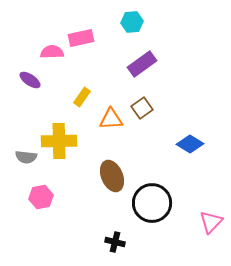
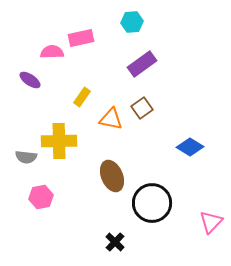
orange triangle: rotated 15 degrees clockwise
blue diamond: moved 3 px down
black cross: rotated 30 degrees clockwise
